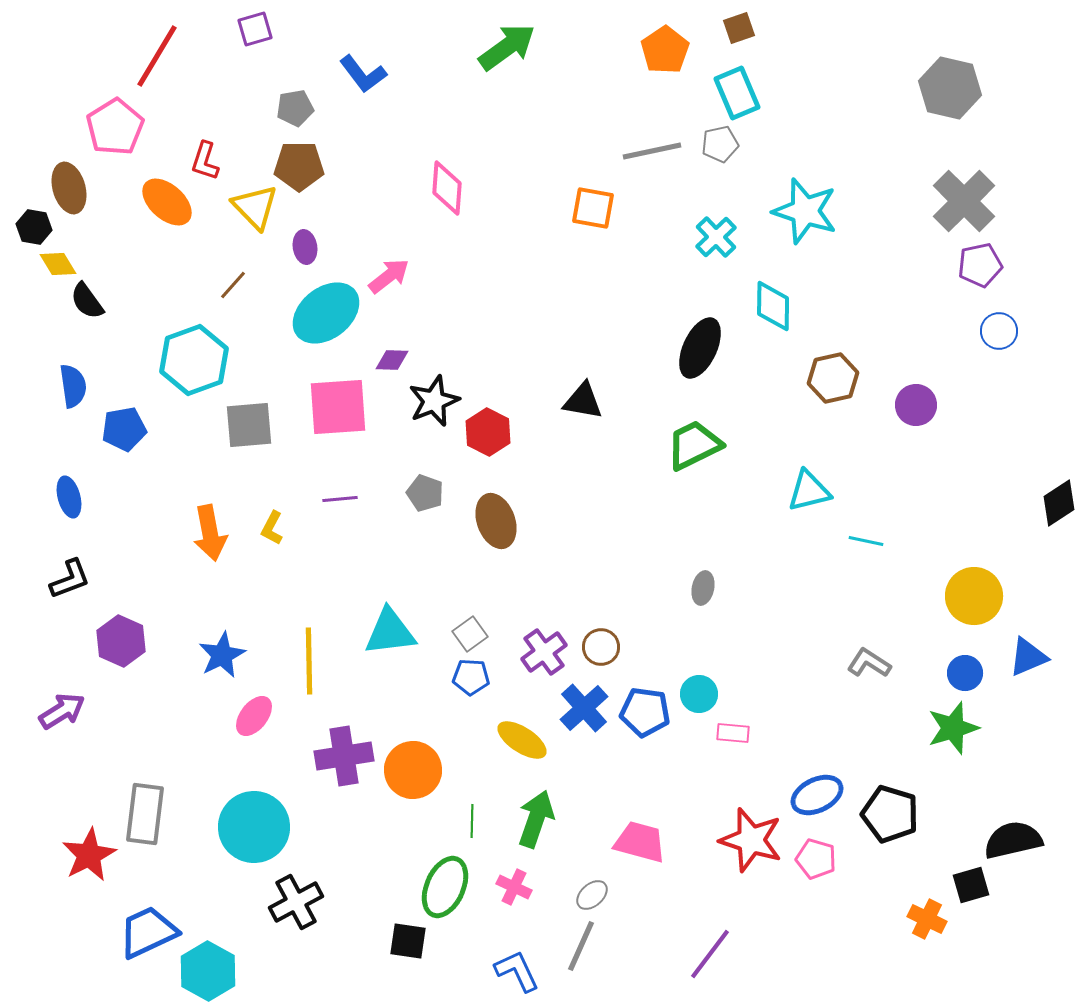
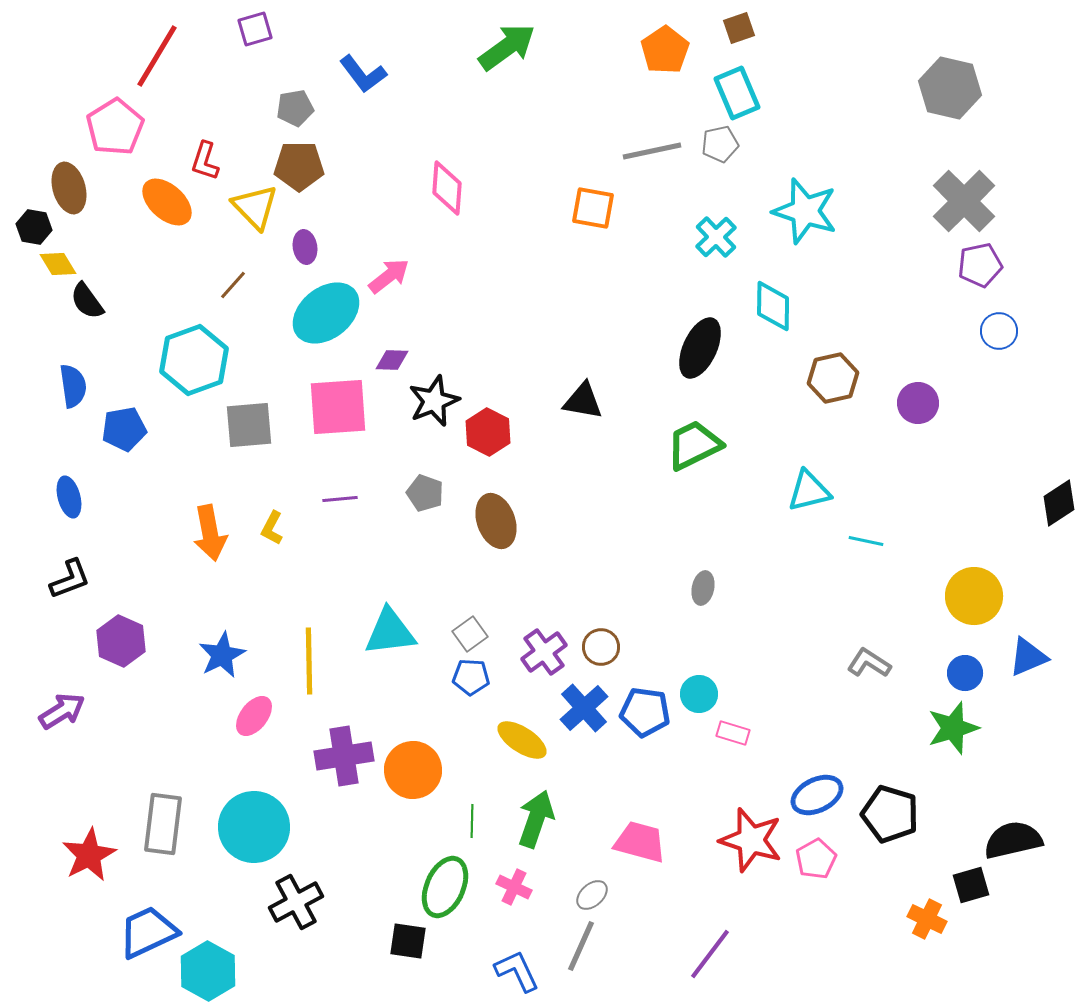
purple circle at (916, 405): moved 2 px right, 2 px up
pink rectangle at (733, 733): rotated 12 degrees clockwise
gray rectangle at (145, 814): moved 18 px right, 10 px down
pink pentagon at (816, 859): rotated 27 degrees clockwise
